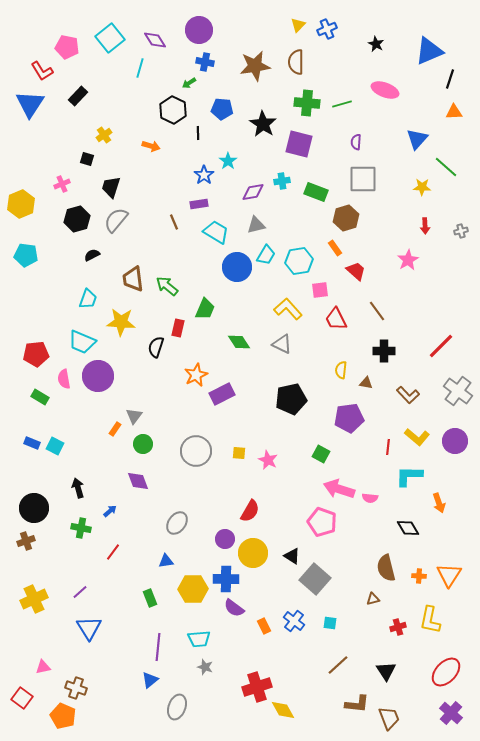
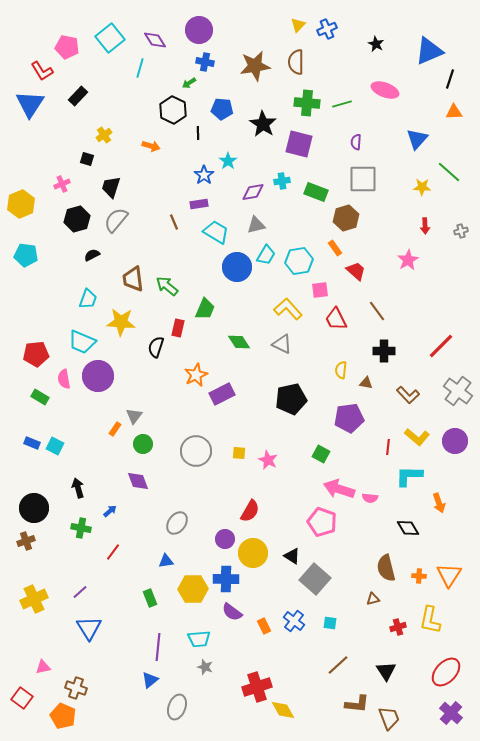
green line at (446, 167): moved 3 px right, 5 px down
purple semicircle at (234, 608): moved 2 px left, 4 px down
